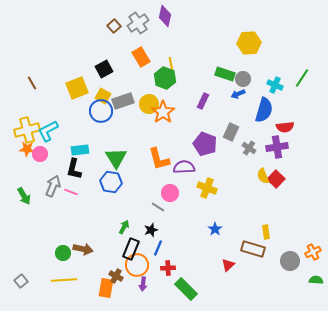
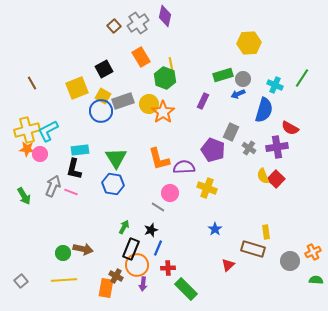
green rectangle at (225, 74): moved 2 px left, 1 px down; rotated 36 degrees counterclockwise
red semicircle at (285, 127): moved 5 px right, 1 px down; rotated 36 degrees clockwise
purple pentagon at (205, 144): moved 8 px right, 6 px down
blue hexagon at (111, 182): moved 2 px right, 2 px down
